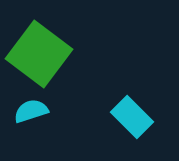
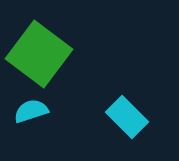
cyan rectangle: moved 5 px left
